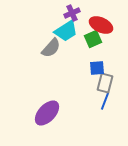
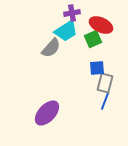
purple cross: rotated 14 degrees clockwise
